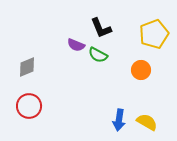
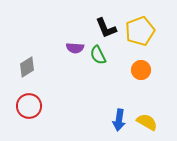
black L-shape: moved 5 px right
yellow pentagon: moved 14 px left, 3 px up
purple semicircle: moved 1 px left, 3 px down; rotated 18 degrees counterclockwise
green semicircle: rotated 36 degrees clockwise
gray diamond: rotated 10 degrees counterclockwise
